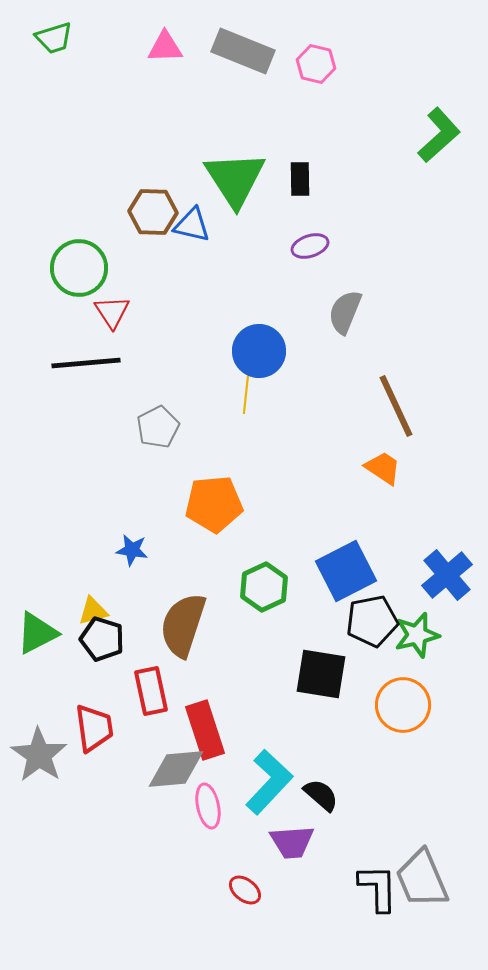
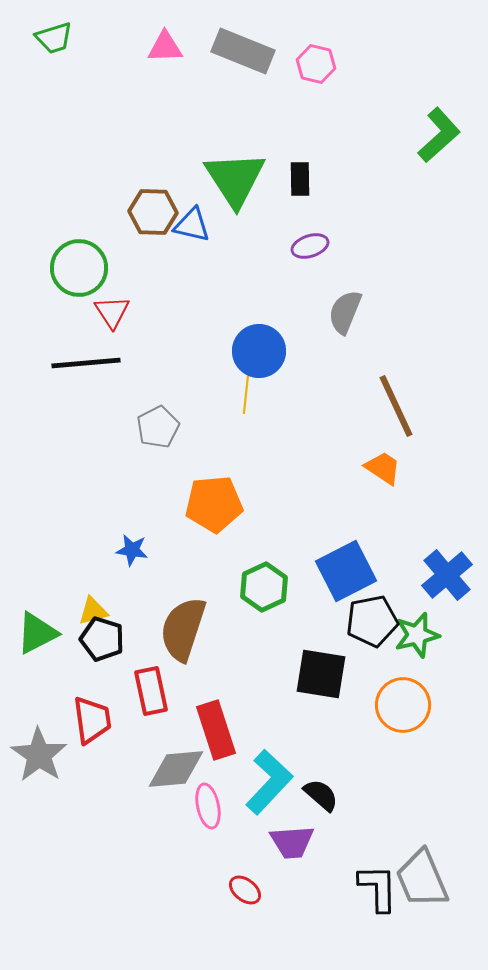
brown semicircle at (183, 625): moved 4 px down
red trapezoid at (94, 728): moved 2 px left, 8 px up
red rectangle at (205, 730): moved 11 px right
